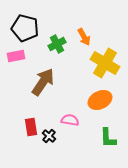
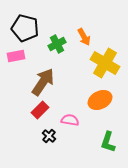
red rectangle: moved 9 px right, 17 px up; rotated 54 degrees clockwise
green L-shape: moved 4 px down; rotated 20 degrees clockwise
